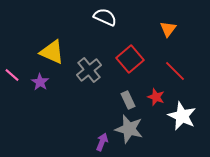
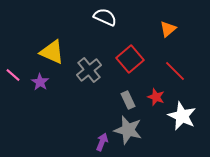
orange triangle: rotated 12 degrees clockwise
pink line: moved 1 px right
gray star: moved 1 px left, 1 px down
